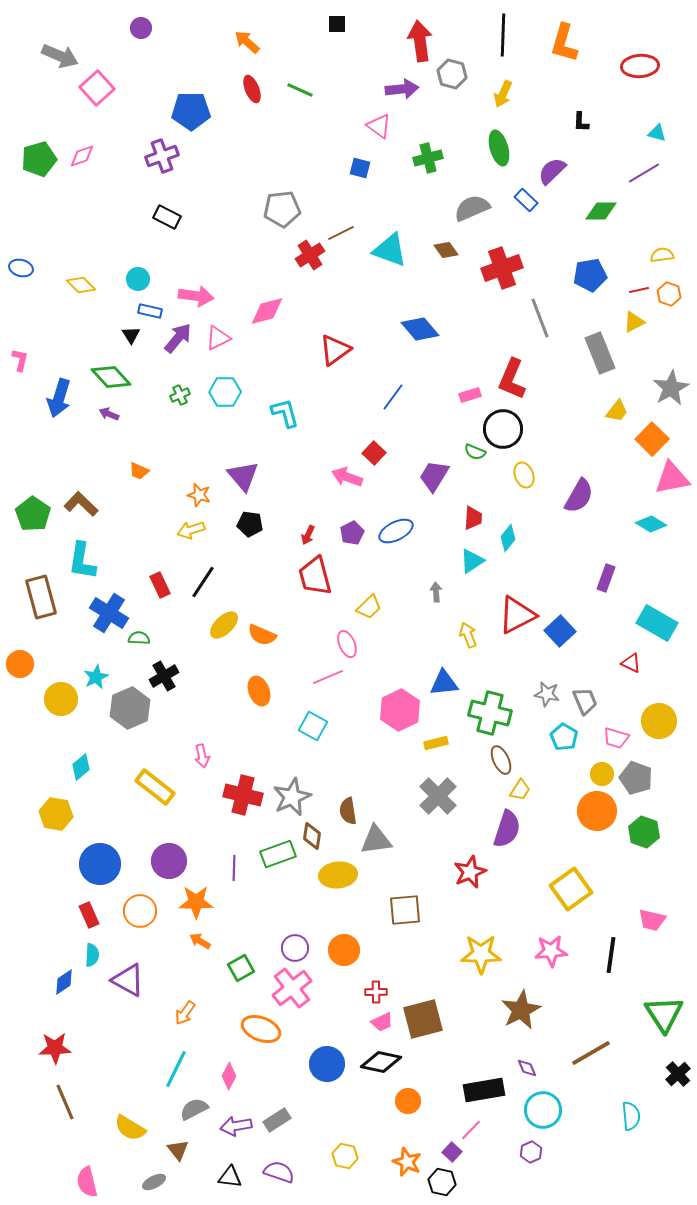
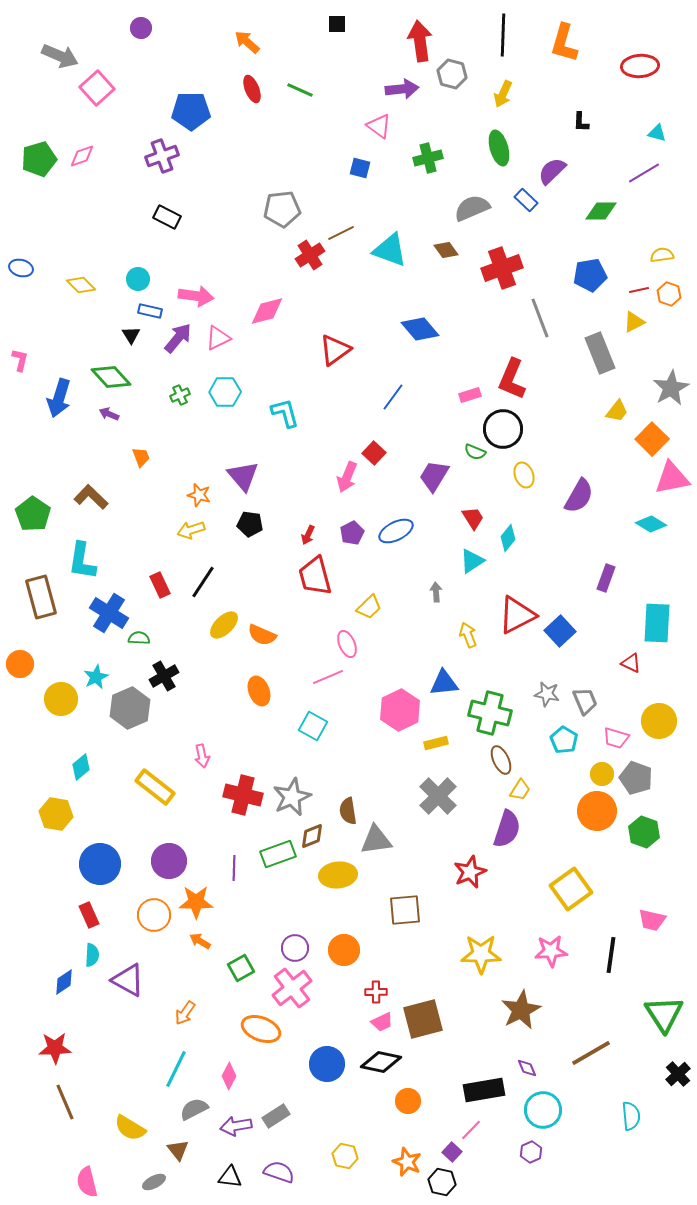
orange trapezoid at (139, 471): moved 2 px right, 14 px up; rotated 135 degrees counterclockwise
pink arrow at (347, 477): rotated 88 degrees counterclockwise
brown L-shape at (81, 504): moved 10 px right, 7 px up
red trapezoid at (473, 518): rotated 35 degrees counterclockwise
cyan rectangle at (657, 623): rotated 63 degrees clockwise
cyan pentagon at (564, 737): moved 3 px down
brown diamond at (312, 836): rotated 60 degrees clockwise
orange circle at (140, 911): moved 14 px right, 4 px down
gray rectangle at (277, 1120): moved 1 px left, 4 px up
